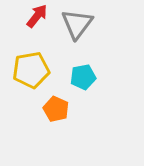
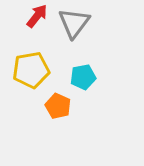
gray triangle: moved 3 px left, 1 px up
orange pentagon: moved 2 px right, 3 px up
